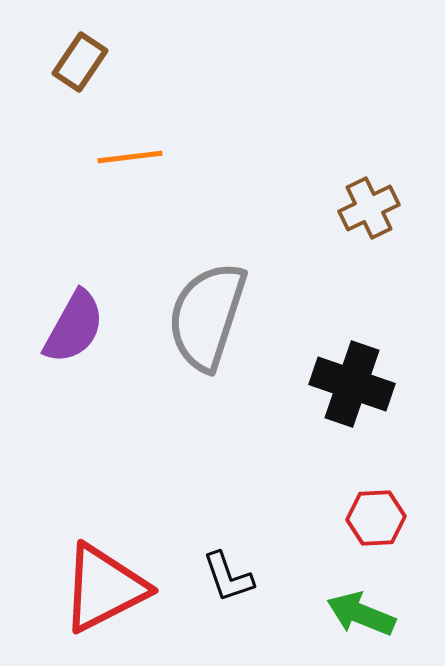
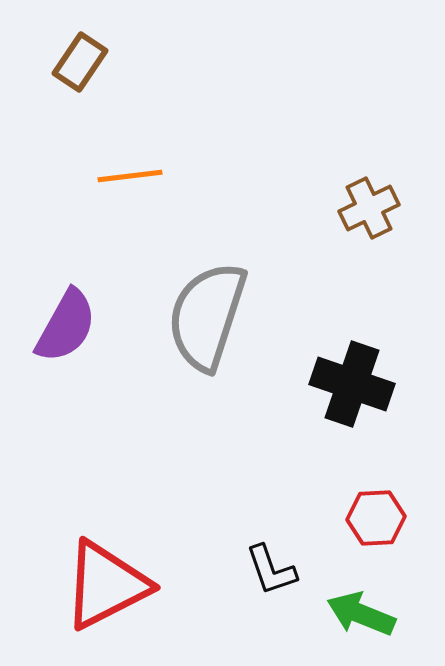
orange line: moved 19 px down
purple semicircle: moved 8 px left, 1 px up
black L-shape: moved 43 px right, 7 px up
red triangle: moved 2 px right, 3 px up
